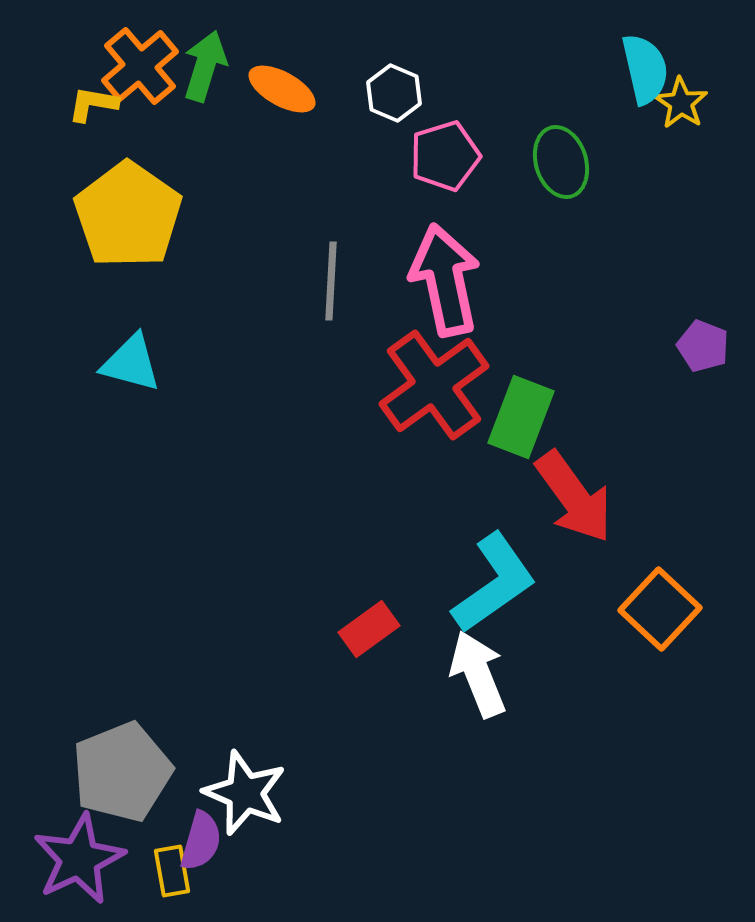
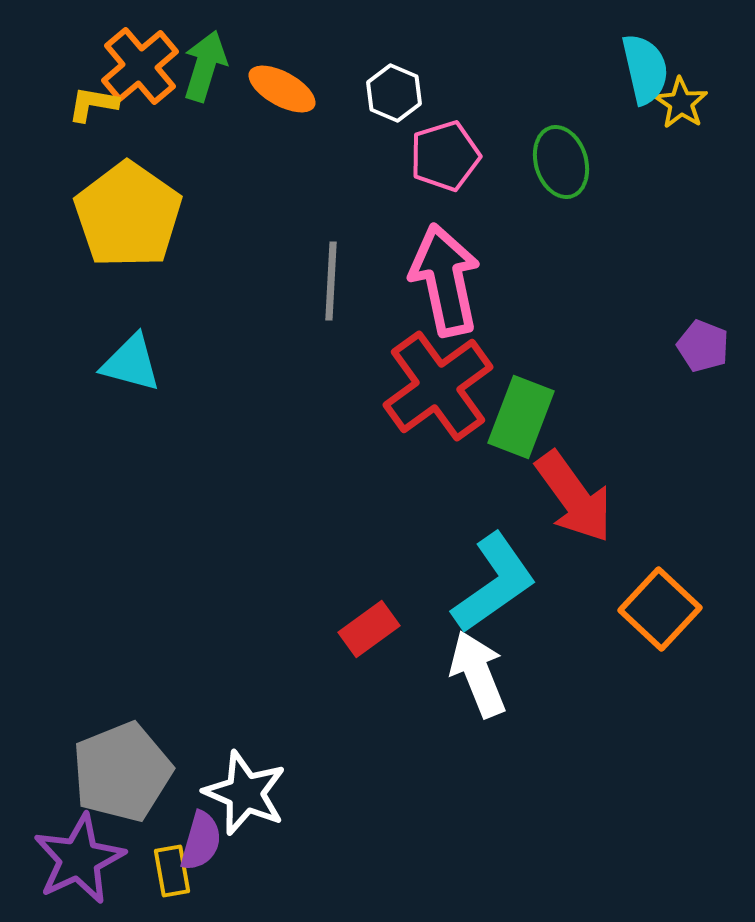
red cross: moved 4 px right, 1 px down
